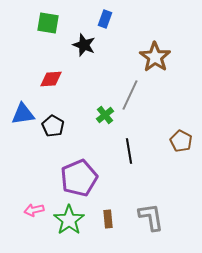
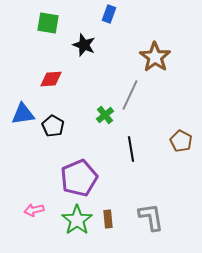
blue rectangle: moved 4 px right, 5 px up
black line: moved 2 px right, 2 px up
green star: moved 8 px right
